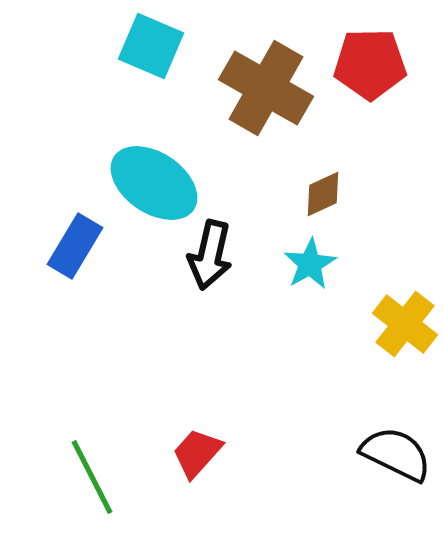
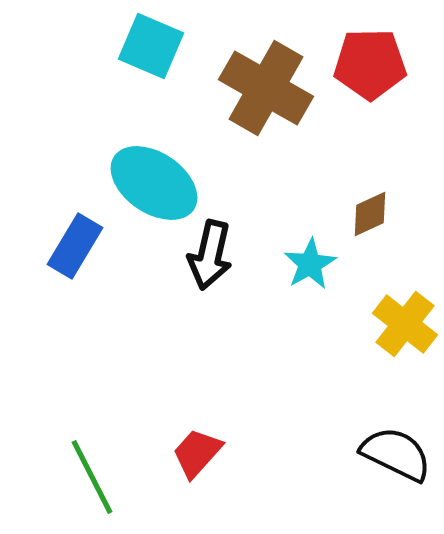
brown diamond: moved 47 px right, 20 px down
